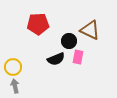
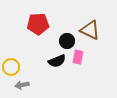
black circle: moved 2 px left
black semicircle: moved 1 px right, 2 px down
yellow circle: moved 2 px left
gray arrow: moved 7 px right, 1 px up; rotated 88 degrees counterclockwise
